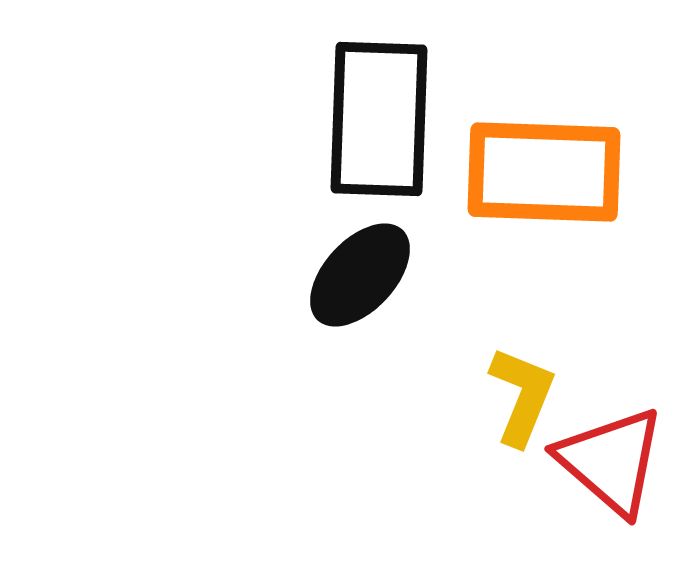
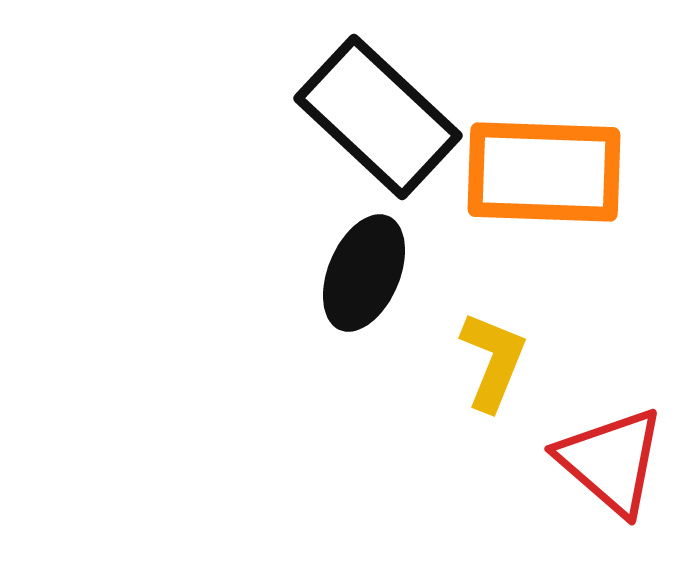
black rectangle: moved 1 px left, 2 px up; rotated 49 degrees counterclockwise
black ellipse: moved 4 px right, 2 px up; rotated 20 degrees counterclockwise
yellow L-shape: moved 29 px left, 35 px up
